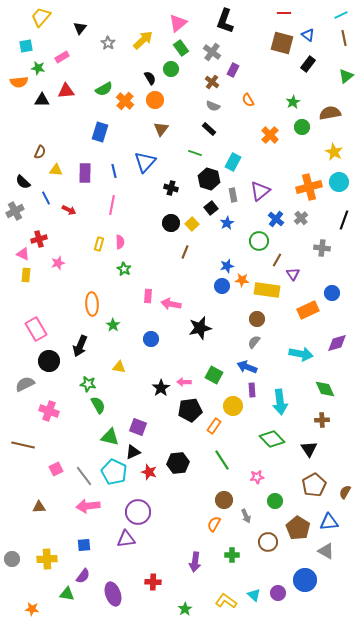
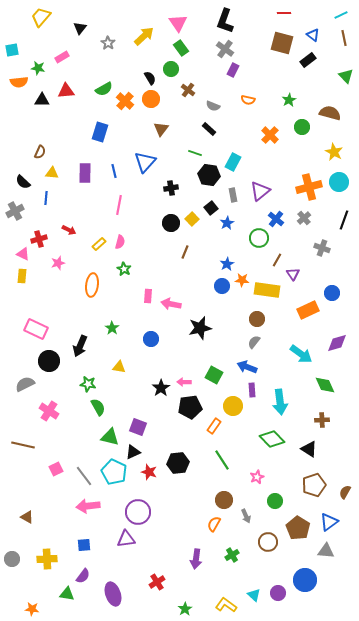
pink triangle at (178, 23): rotated 24 degrees counterclockwise
blue triangle at (308, 35): moved 5 px right
yellow arrow at (143, 40): moved 1 px right, 4 px up
cyan square at (26, 46): moved 14 px left, 4 px down
gray cross at (212, 52): moved 13 px right, 3 px up
black rectangle at (308, 64): moved 4 px up; rotated 14 degrees clockwise
green triangle at (346, 76): rotated 35 degrees counterclockwise
brown cross at (212, 82): moved 24 px left, 8 px down
orange circle at (155, 100): moved 4 px left, 1 px up
orange semicircle at (248, 100): rotated 48 degrees counterclockwise
green star at (293, 102): moved 4 px left, 2 px up
brown semicircle at (330, 113): rotated 25 degrees clockwise
yellow triangle at (56, 170): moved 4 px left, 3 px down
black hexagon at (209, 179): moved 4 px up; rotated 10 degrees counterclockwise
black cross at (171, 188): rotated 24 degrees counterclockwise
blue line at (46, 198): rotated 32 degrees clockwise
pink line at (112, 205): moved 7 px right
red arrow at (69, 210): moved 20 px down
gray cross at (301, 218): moved 3 px right
yellow square at (192, 224): moved 5 px up
green circle at (259, 241): moved 3 px up
pink semicircle at (120, 242): rotated 16 degrees clockwise
yellow rectangle at (99, 244): rotated 32 degrees clockwise
gray cross at (322, 248): rotated 14 degrees clockwise
blue star at (227, 266): moved 2 px up; rotated 16 degrees counterclockwise
yellow rectangle at (26, 275): moved 4 px left, 1 px down
orange ellipse at (92, 304): moved 19 px up; rotated 10 degrees clockwise
green star at (113, 325): moved 1 px left, 3 px down
pink rectangle at (36, 329): rotated 35 degrees counterclockwise
cyan arrow at (301, 354): rotated 25 degrees clockwise
green diamond at (325, 389): moved 4 px up
green semicircle at (98, 405): moved 2 px down
black pentagon at (190, 410): moved 3 px up
pink cross at (49, 411): rotated 12 degrees clockwise
black triangle at (309, 449): rotated 24 degrees counterclockwise
pink star at (257, 477): rotated 16 degrees counterclockwise
brown pentagon at (314, 485): rotated 10 degrees clockwise
brown triangle at (39, 507): moved 12 px left, 10 px down; rotated 32 degrees clockwise
blue triangle at (329, 522): rotated 30 degrees counterclockwise
gray triangle at (326, 551): rotated 24 degrees counterclockwise
green cross at (232, 555): rotated 32 degrees counterclockwise
purple arrow at (195, 562): moved 1 px right, 3 px up
red cross at (153, 582): moved 4 px right; rotated 35 degrees counterclockwise
yellow L-shape at (226, 601): moved 4 px down
